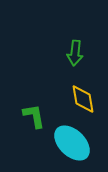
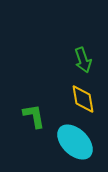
green arrow: moved 8 px right, 7 px down; rotated 25 degrees counterclockwise
cyan ellipse: moved 3 px right, 1 px up
